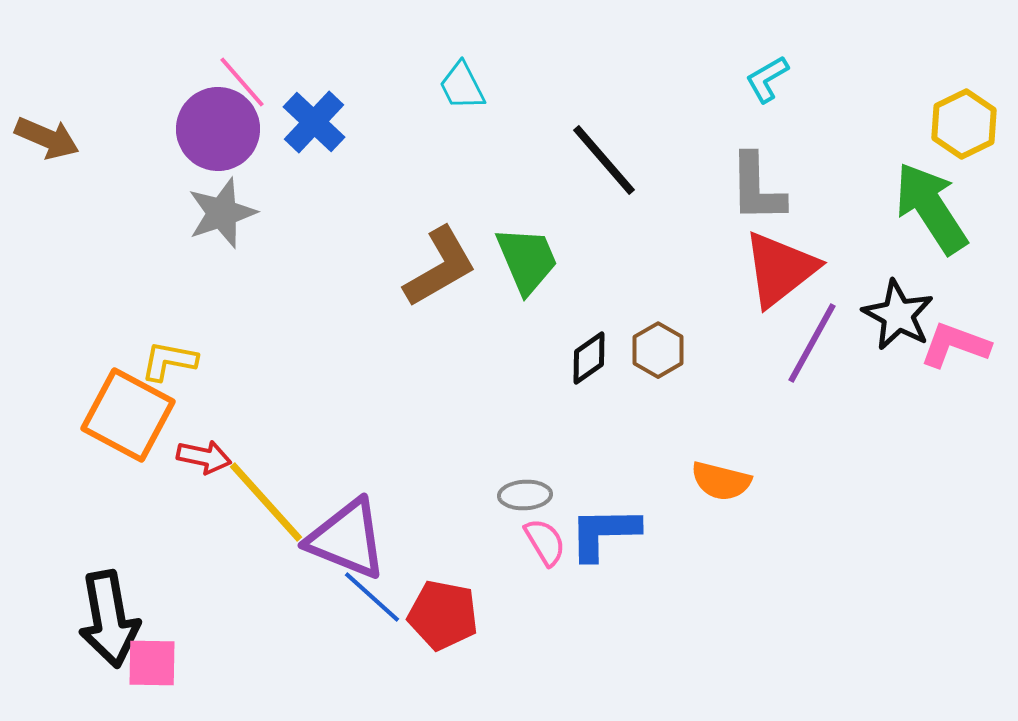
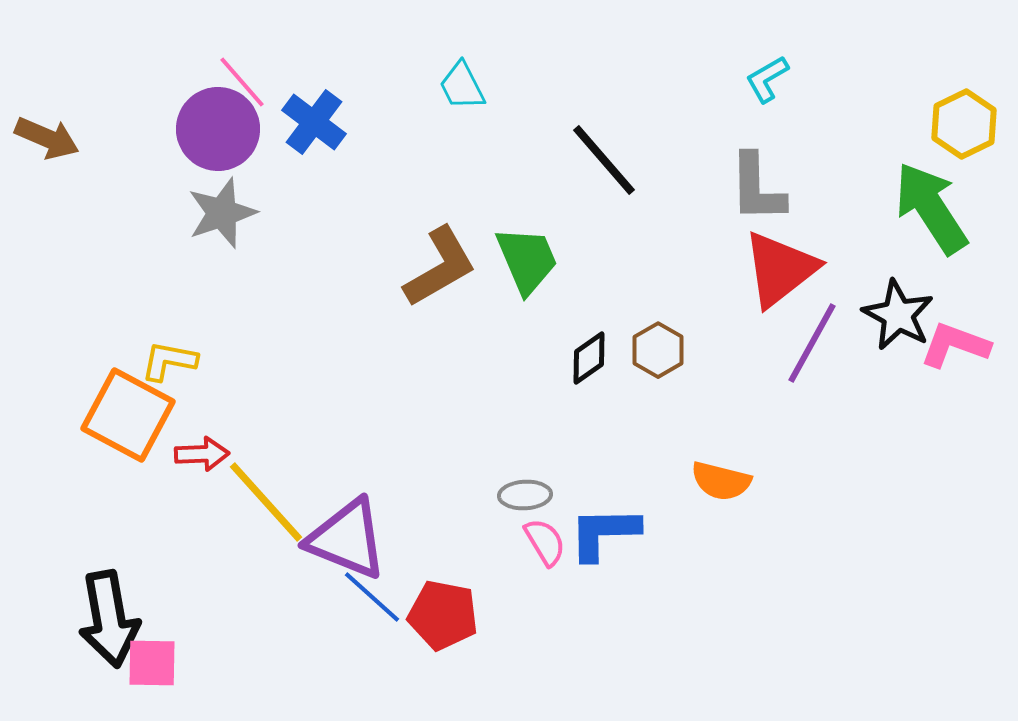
blue cross: rotated 6 degrees counterclockwise
red arrow: moved 2 px left, 3 px up; rotated 14 degrees counterclockwise
